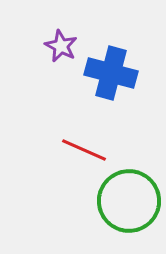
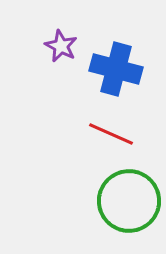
blue cross: moved 5 px right, 4 px up
red line: moved 27 px right, 16 px up
